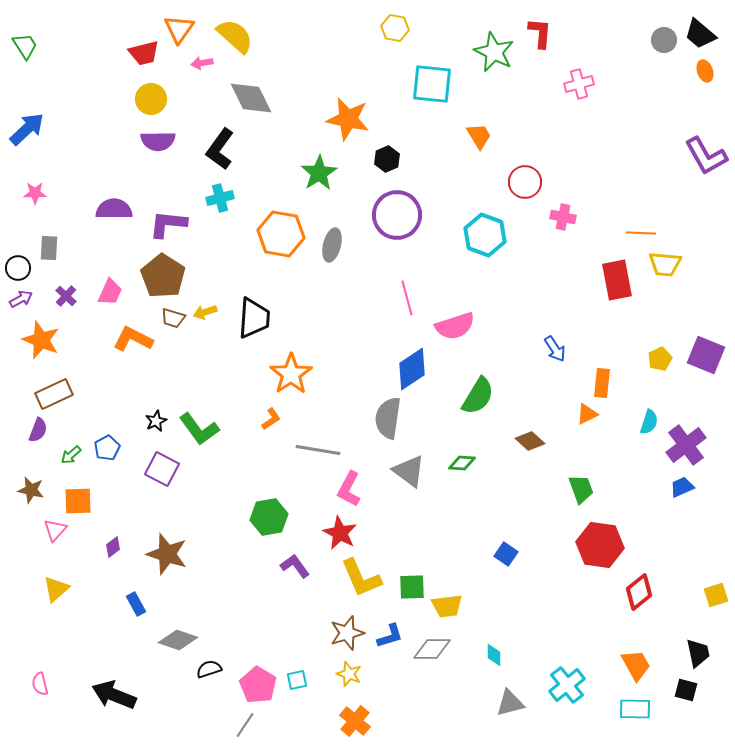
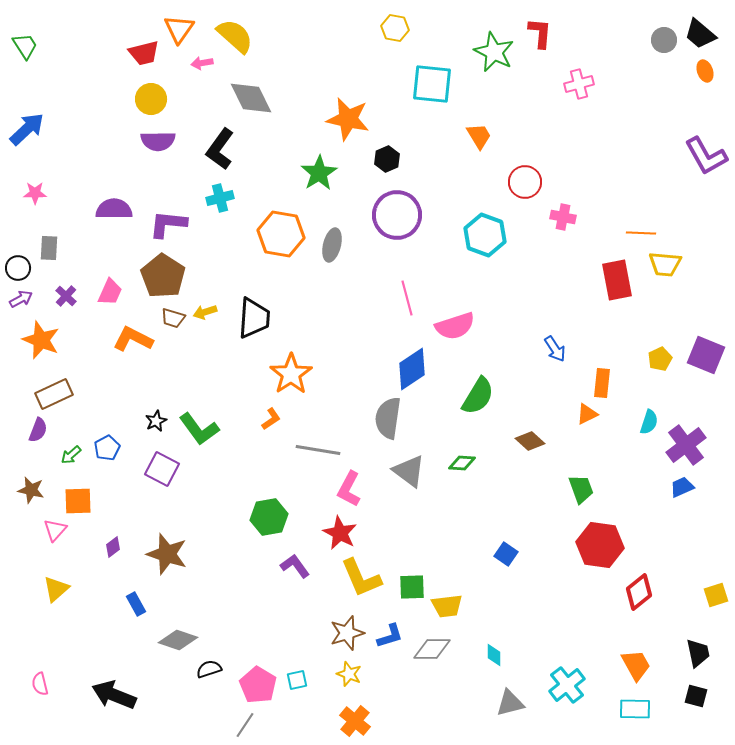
black square at (686, 690): moved 10 px right, 6 px down
